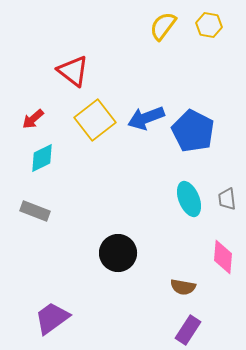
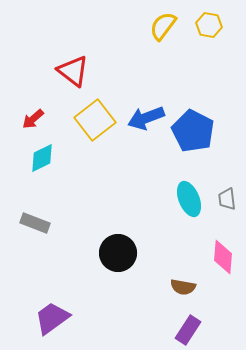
gray rectangle: moved 12 px down
